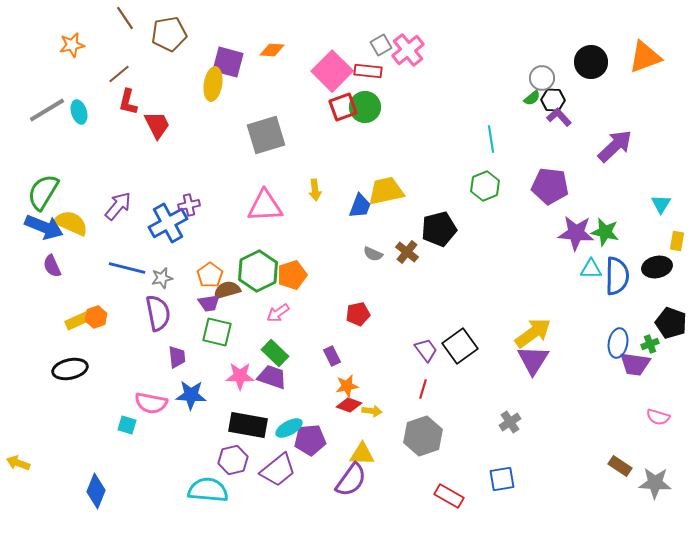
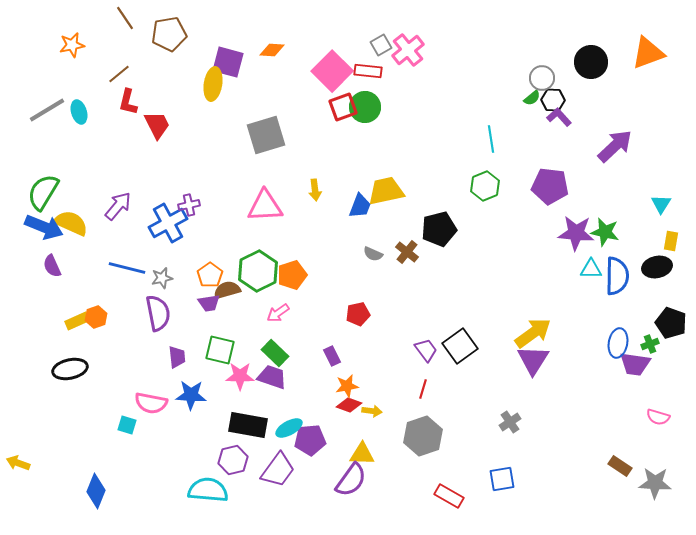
orange triangle at (645, 57): moved 3 px right, 4 px up
yellow rectangle at (677, 241): moved 6 px left
green square at (217, 332): moved 3 px right, 18 px down
purple trapezoid at (278, 470): rotated 15 degrees counterclockwise
